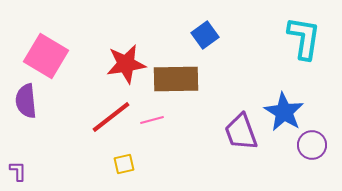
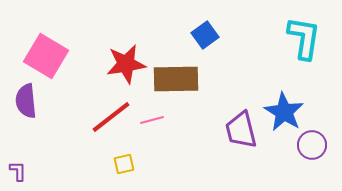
purple trapezoid: moved 2 px up; rotated 6 degrees clockwise
